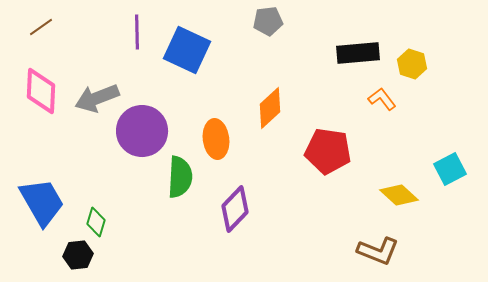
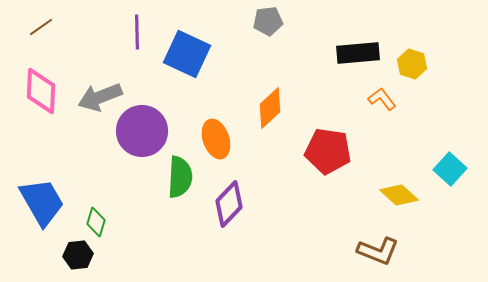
blue square: moved 4 px down
gray arrow: moved 3 px right, 1 px up
orange ellipse: rotated 12 degrees counterclockwise
cyan square: rotated 20 degrees counterclockwise
purple diamond: moved 6 px left, 5 px up
